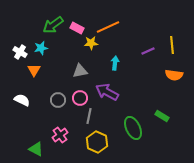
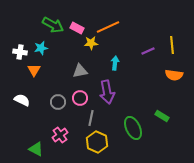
green arrow: rotated 115 degrees counterclockwise
white cross: rotated 24 degrees counterclockwise
purple arrow: rotated 130 degrees counterclockwise
gray circle: moved 2 px down
gray line: moved 2 px right, 2 px down
